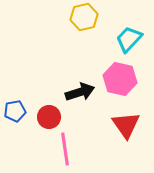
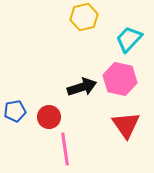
black arrow: moved 2 px right, 5 px up
